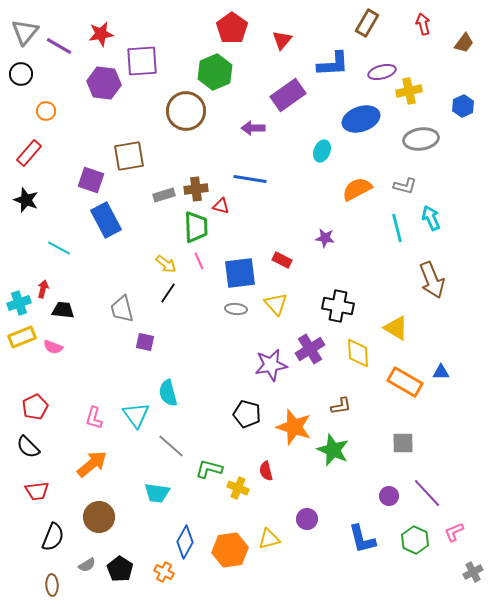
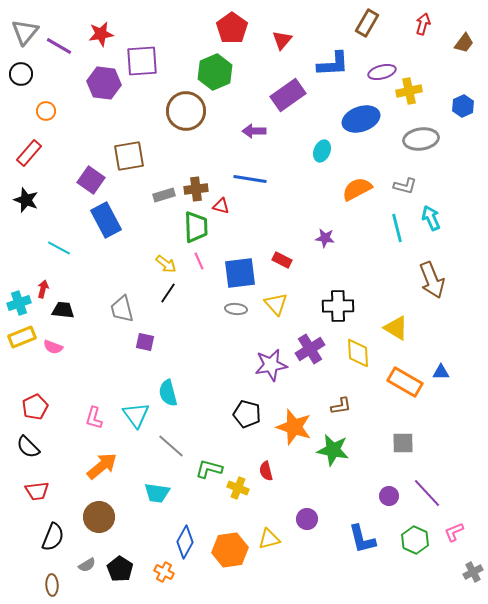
red arrow at (423, 24): rotated 30 degrees clockwise
purple arrow at (253, 128): moved 1 px right, 3 px down
purple square at (91, 180): rotated 16 degrees clockwise
black cross at (338, 306): rotated 12 degrees counterclockwise
green star at (333, 450): rotated 12 degrees counterclockwise
orange arrow at (92, 464): moved 10 px right, 2 px down
